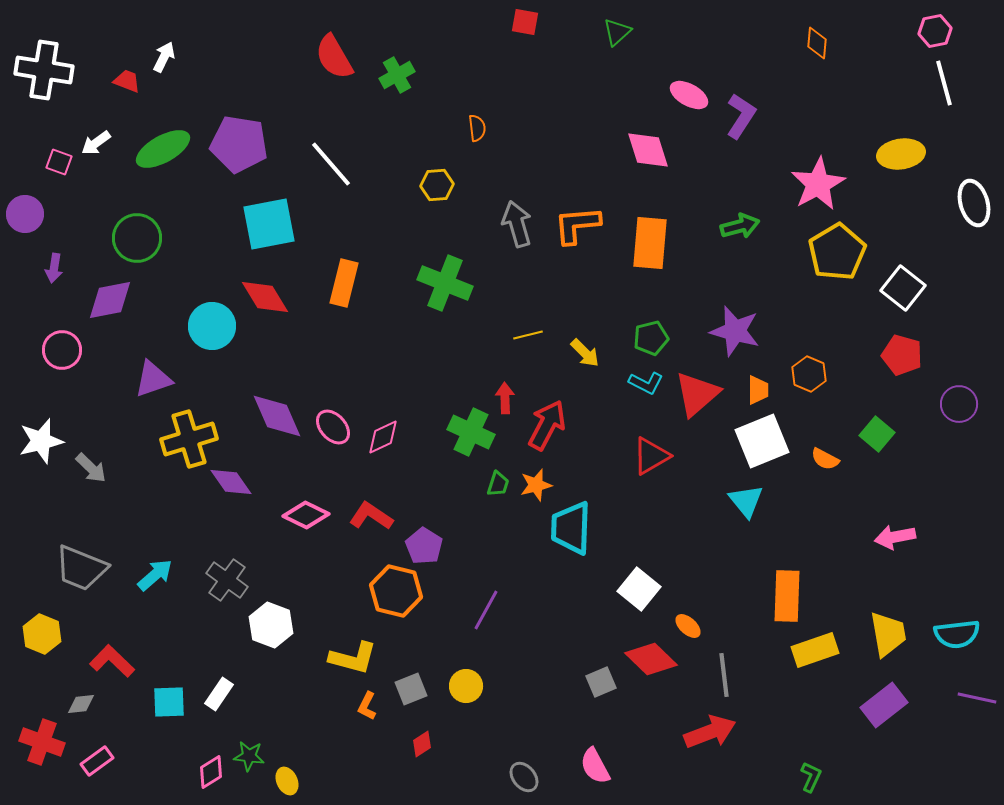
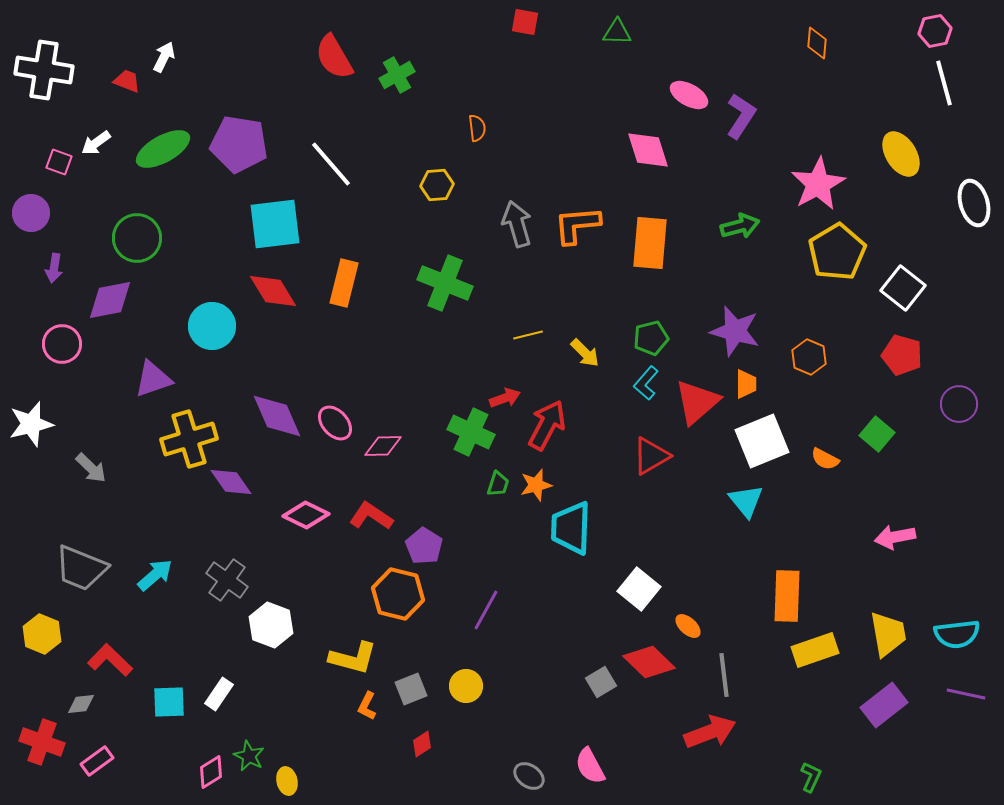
green triangle at (617, 32): rotated 44 degrees clockwise
yellow ellipse at (901, 154): rotated 66 degrees clockwise
purple circle at (25, 214): moved 6 px right, 1 px up
cyan square at (269, 224): moved 6 px right; rotated 4 degrees clockwise
red diamond at (265, 297): moved 8 px right, 6 px up
pink circle at (62, 350): moved 6 px up
orange hexagon at (809, 374): moved 17 px up
cyan L-shape at (646, 383): rotated 104 degrees clockwise
orange trapezoid at (758, 390): moved 12 px left, 6 px up
red triangle at (697, 394): moved 8 px down
red arrow at (505, 398): rotated 72 degrees clockwise
pink ellipse at (333, 427): moved 2 px right, 4 px up
pink diamond at (383, 437): moved 9 px down; rotated 24 degrees clockwise
white star at (41, 441): moved 10 px left, 17 px up
orange hexagon at (396, 591): moved 2 px right, 3 px down
red diamond at (651, 659): moved 2 px left, 3 px down
red L-shape at (112, 661): moved 2 px left, 1 px up
gray square at (601, 682): rotated 8 degrees counterclockwise
purple line at (977, 698): moved 11 px left, 4 px up
green star at (249, 756): rotated 20 degrees clockwise
pink semicircle at (595, 766): moved 5 px left
gray ellipse at (524, 777): moved 5 px right, 1 px up; rotated 16 degrees counterclockwise
yellow ellipse at (287, 781): rotated 12 degrees clockwise
